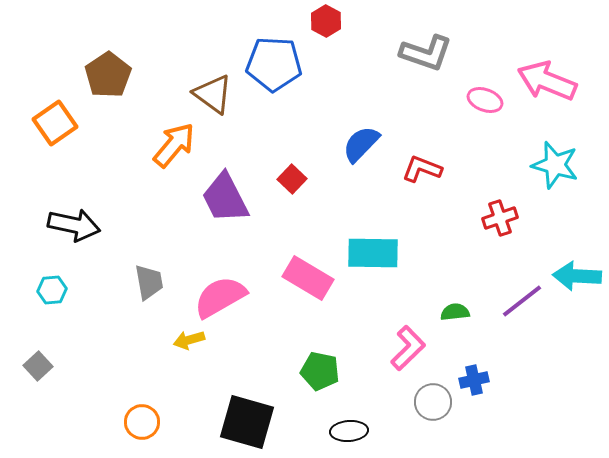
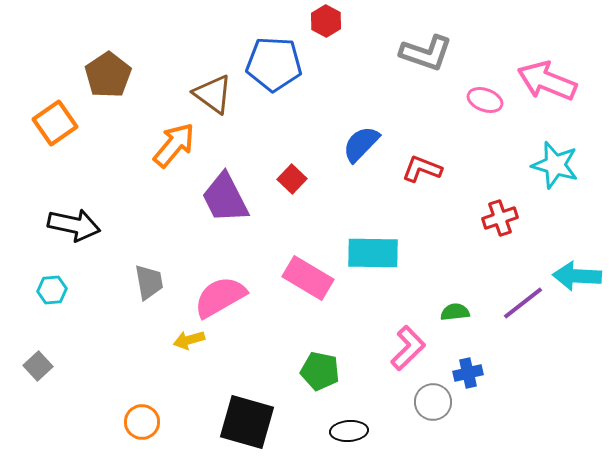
purple line: moved 1 px right, 2 px down
blue cross: moved 6 px left, 7 px up
